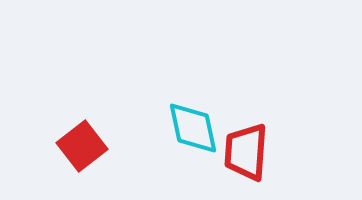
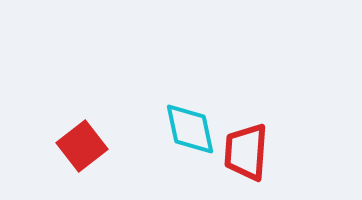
cyan diamond: moved 3 px left, 1 px down
